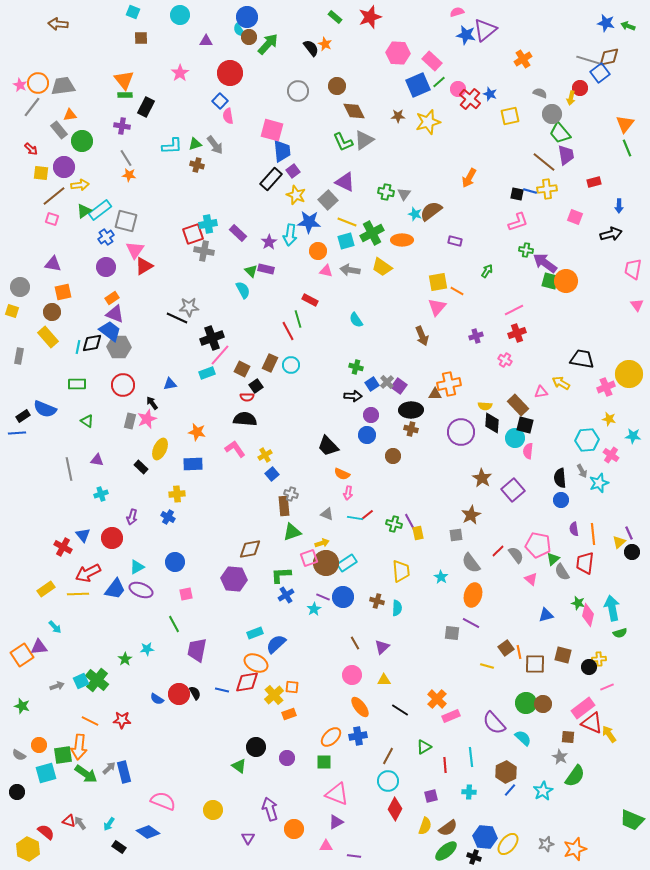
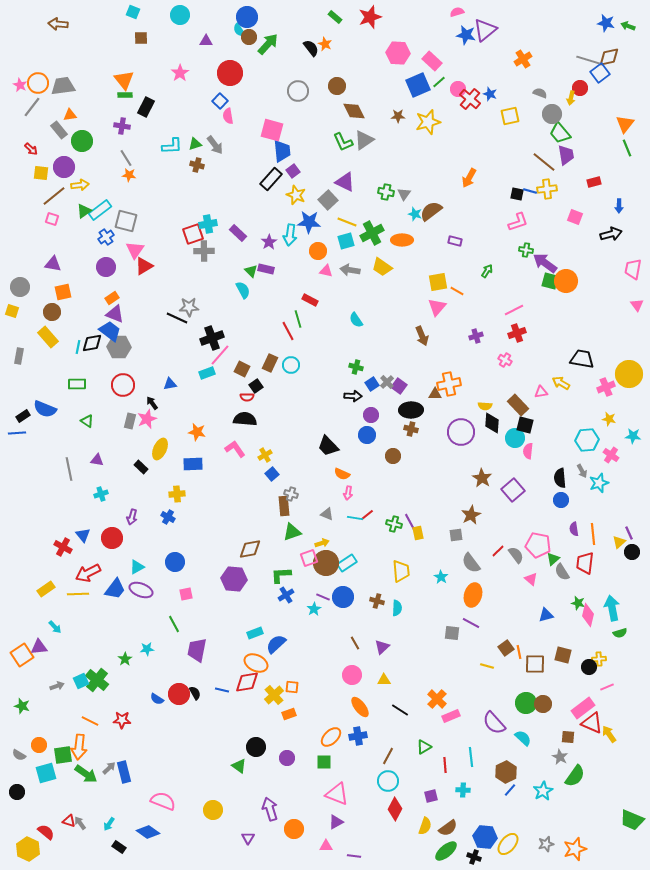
gray cross at (204, 251): rotated 12 degrees counterclockwise
cyan cross at (469, 792): moved 6 px left, 2 px up
